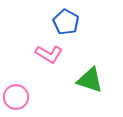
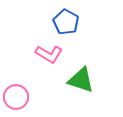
green triangle: moved 9 px left
